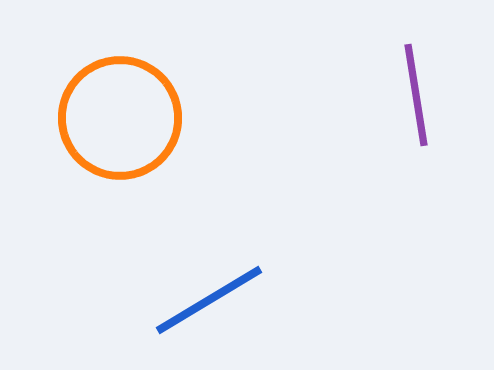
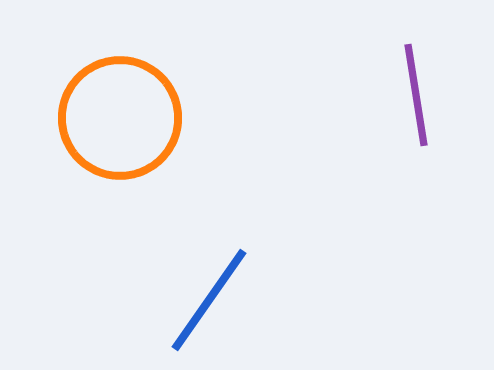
blue line: rotated 24 degrees counterclockwise
